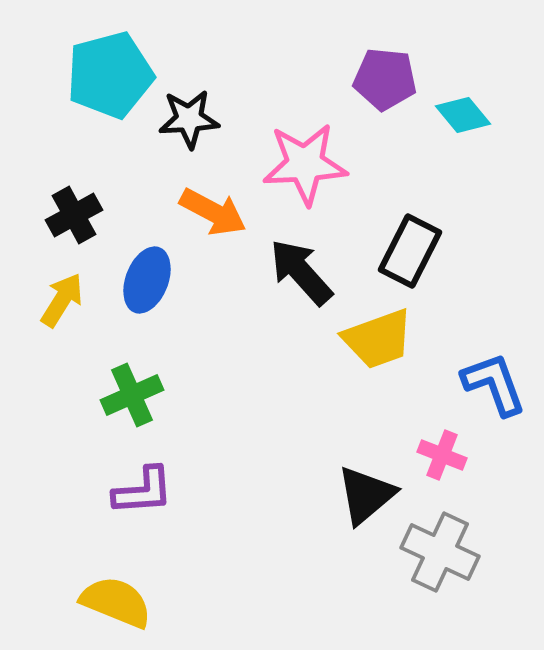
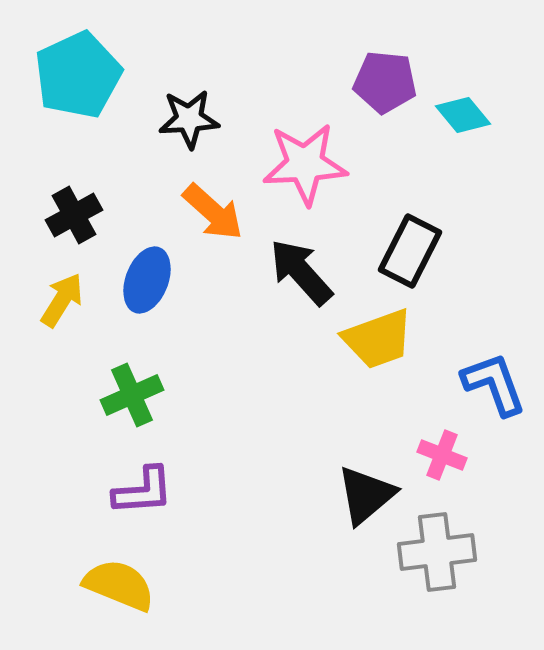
cyan pentagon: moved 32 px left; rotated 10 degrees counterclockwise
purple pentagon: moved 3 px down
orange arrow: rotated 14 degrees clockwise
gray cross: moved 3 px left; rotated 32 degrees counterclockwise
yellow semicircle: moved 3 px right, 17 px up
